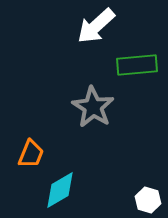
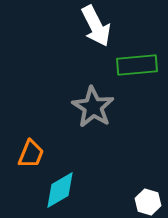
white arrow: rotated 75 degrees counterclockwise
white hexagon: moved 2 px down
